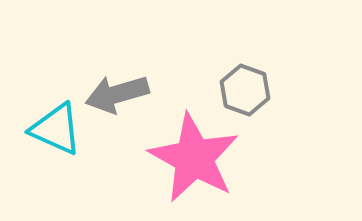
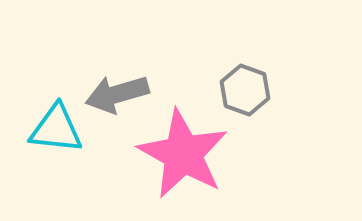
cyan triangle: rotated 18 degrees counterclockwise
pink star: moved 11 px left, 4 px up
